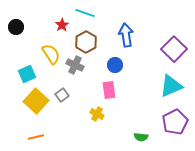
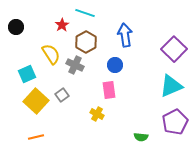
blue arrow: moved 1 px left
